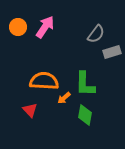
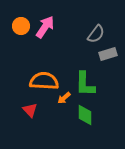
orange circle: moved 3 px right, 1 px up
gray rectangle: moved 4 px left, 2 px down
green diamond: rotated 10 degrees counterclockwise
